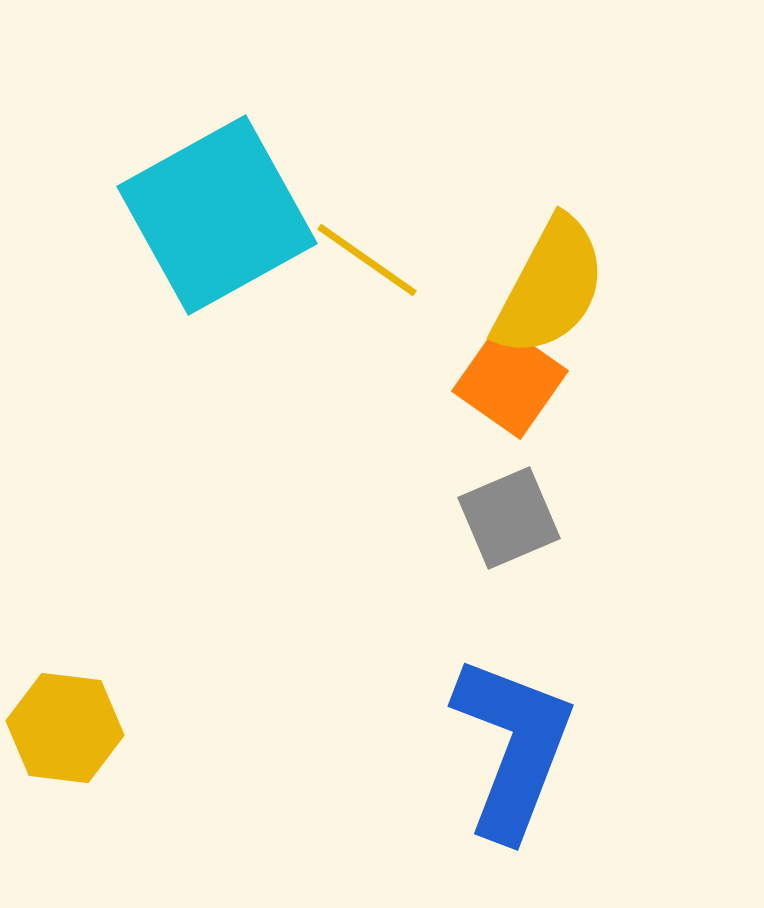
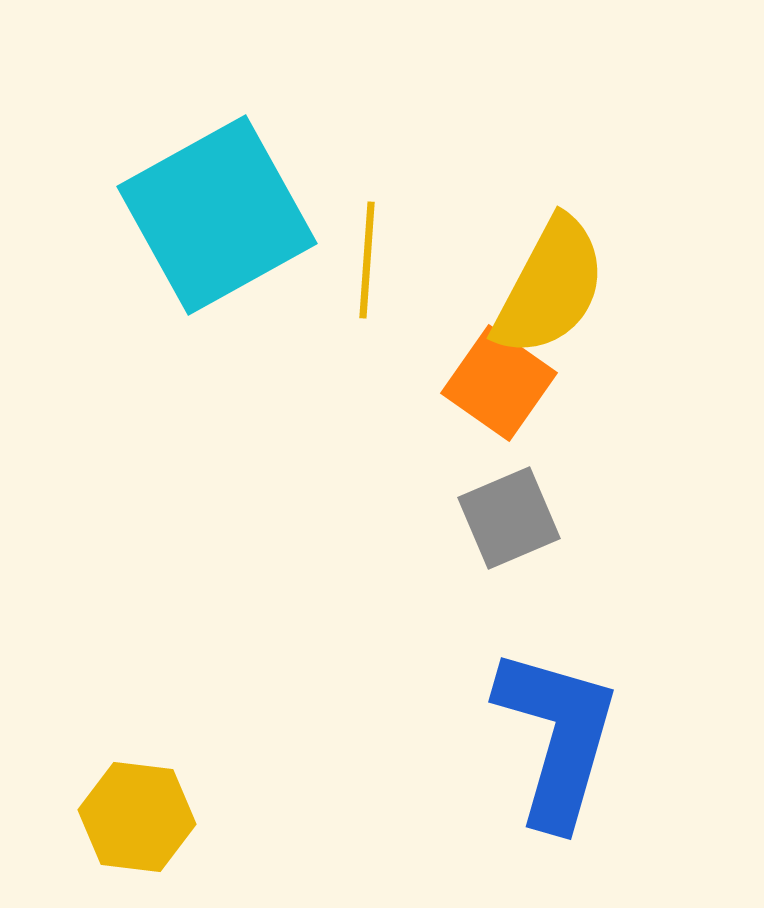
yellow line: rotated 59 degrees clockwise
orange square: moved 11 px left, 2 px down
yellow hexagon: moved 72 px right, 89 px down
blue L-shape: moved 44 px right, 10 px up; rotated 5 degrees counterclockwise
